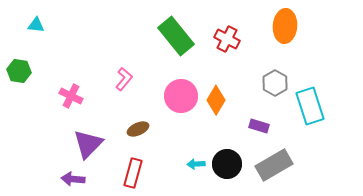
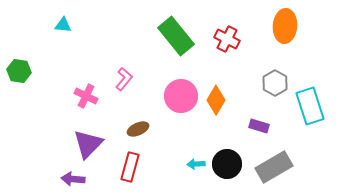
cyan triangle: moved 27 px right
pink cross: moved 15 px right
gray rectangle: moved 2 px down
red rectangle: moved 3 px left, 6 px up
